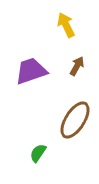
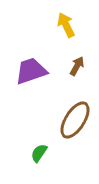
green semicircle: moved 1 px right
